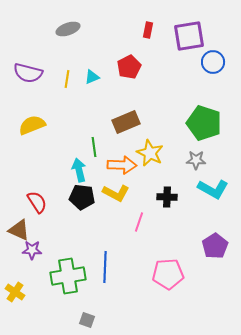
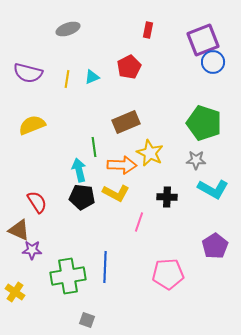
purple square: moved 14 px right, 4 px down; rotated 12 degrees counterclockwise
